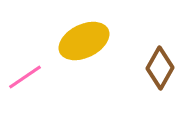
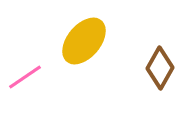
yellow ellipse: rotated 24 degrees counterclockwise
